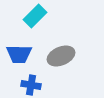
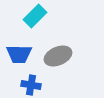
gray ellipse: moved 3 px left
